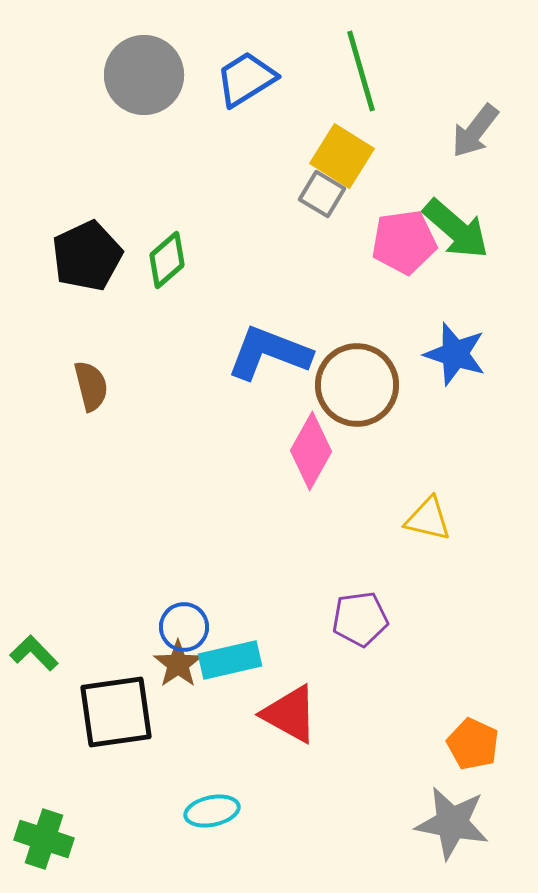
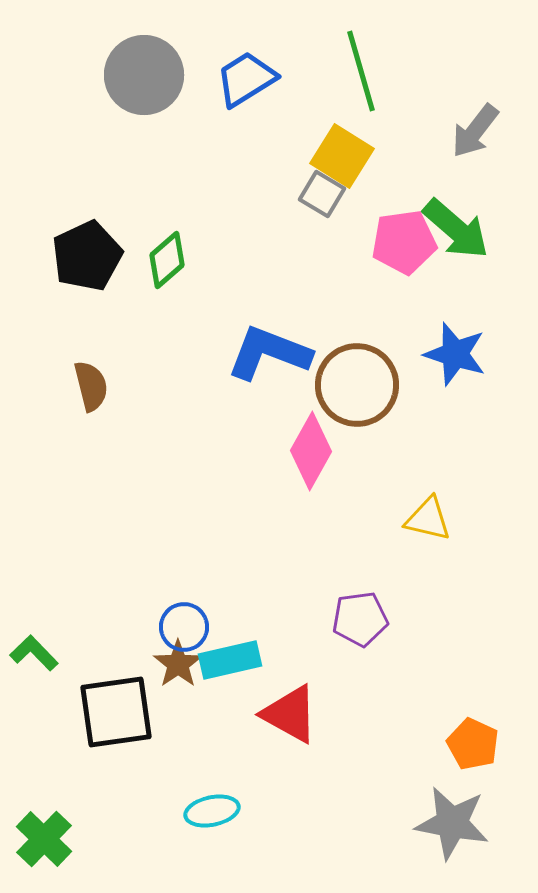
green cross: rotated 26 degrees clockwise
